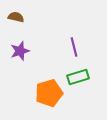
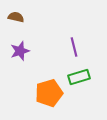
green rectangle: moved 1 px right
